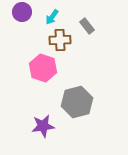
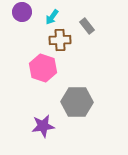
gray hexagon: rotated 16 degrees clockwise
